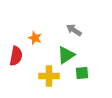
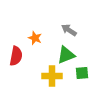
gray arrow: moved 5 px left
green triangle: rotated 12 degrees clockwise
yellow cross: moved 3 px right
